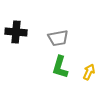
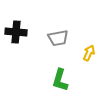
green L-shape: moved 13 px down
yellow arrow: moved 19 px up
